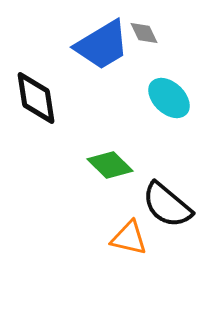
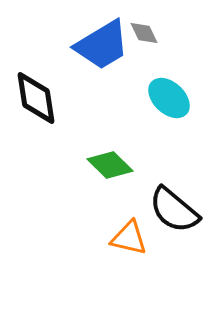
black semicircle: moved 7 px right, 5 px down
